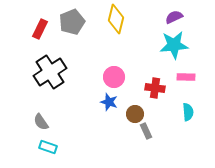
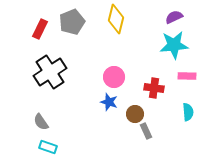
pink rectangle: moved 1 px right, 1 px up
red cross: moved 1 px left
